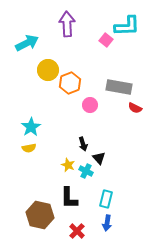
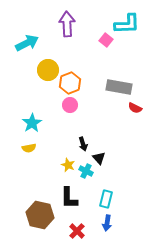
cyan L-shape: moved 2 px up
pink circle: moved 20 px left
cyan star: moved 1 px right, 4 px up
